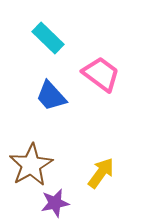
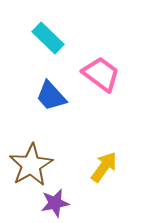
yellow arrow: moved 3 px right, 6 px up
